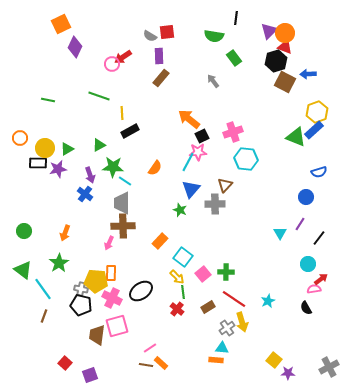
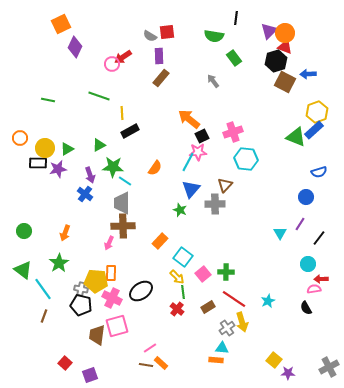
red arrow at (321, 279): rotated 144 degrees counterclockwise
